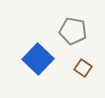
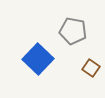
brown square: moved 8 px right
